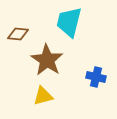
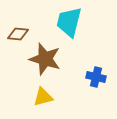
brown star: moved 2 px left, 1 px up; rotated 16 degrees counterclockwise
yellow triangle: moved 1 px down
